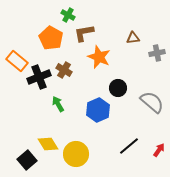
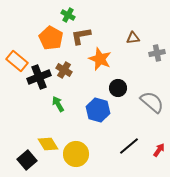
brown L-shape: moved 3 px left, 3 px down
orange star: moved 1 px right, 2 px down
blue hexagon: rotated 20 degrees counterclockwise
